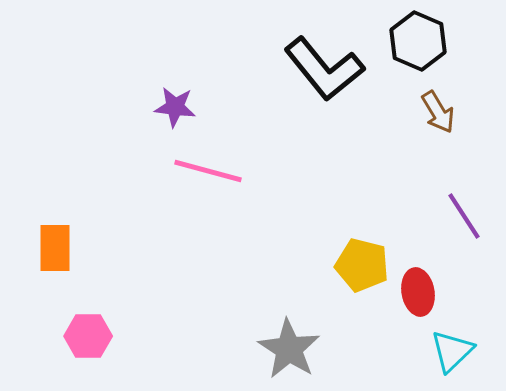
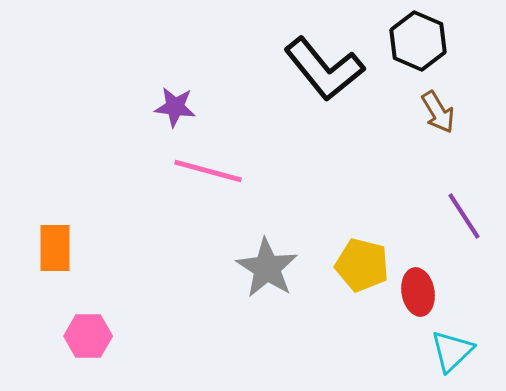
gray star: moved 22 px left, 81 px up
